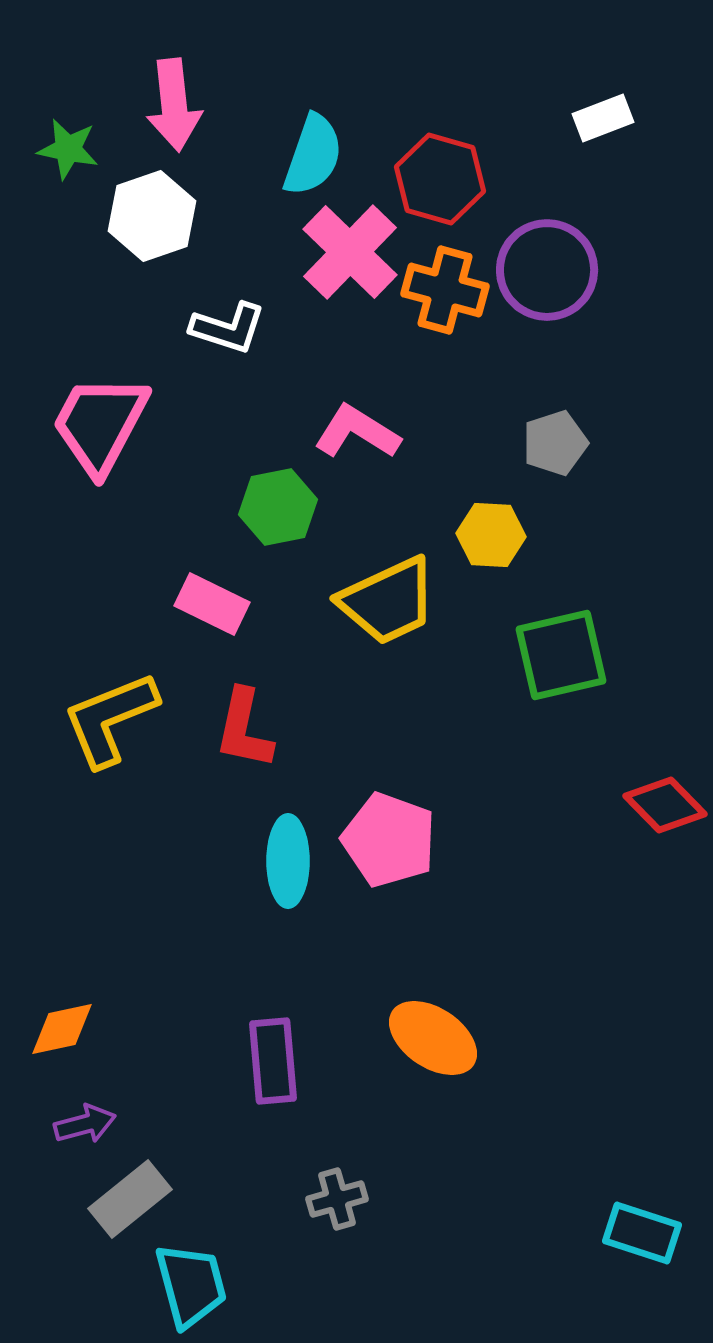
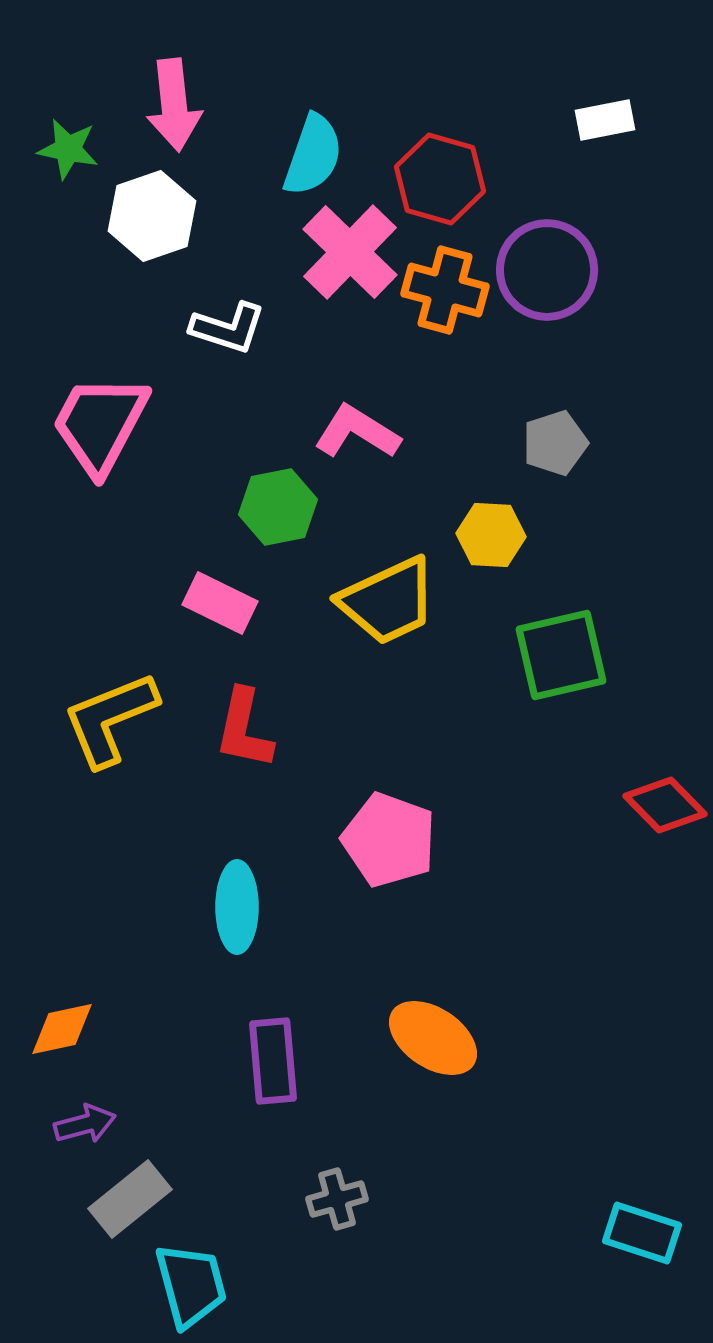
white rectangle: moved 2 px right, 2 px down; rotated 10 degrees clockwise
pink rectangle: moved 8 px right, 1 px up
cyan ellipse: moved 51 px left, 46 px down
